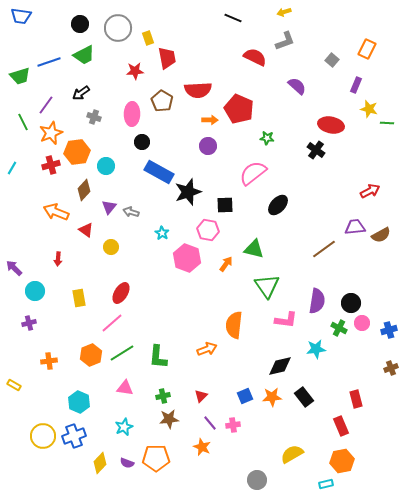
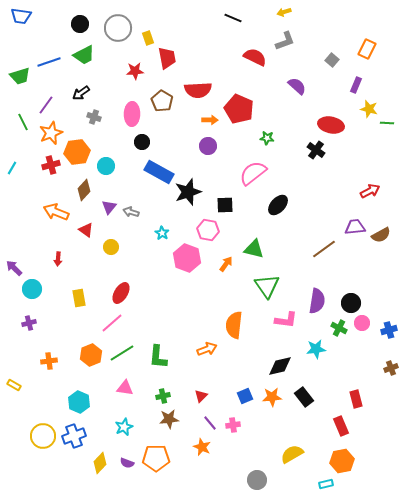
cyan circle at (35, 291): moved 3 px left, 2 px up
